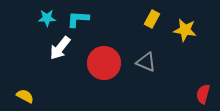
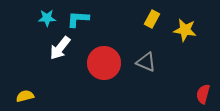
yellow semicircle: rotated 42 degrees counterclockwise
